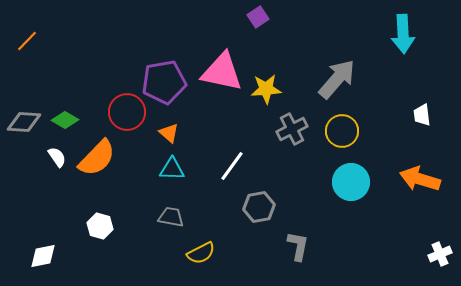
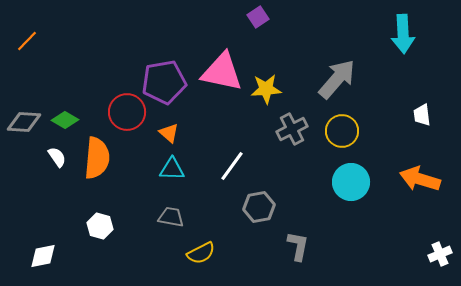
orange semicircle: rotated 39 degrees counterclockwise
